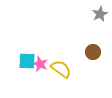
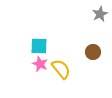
cyan square: moved 12 px right, 15 px up
yellow semicircle: rotated 15 degrees clockwise
